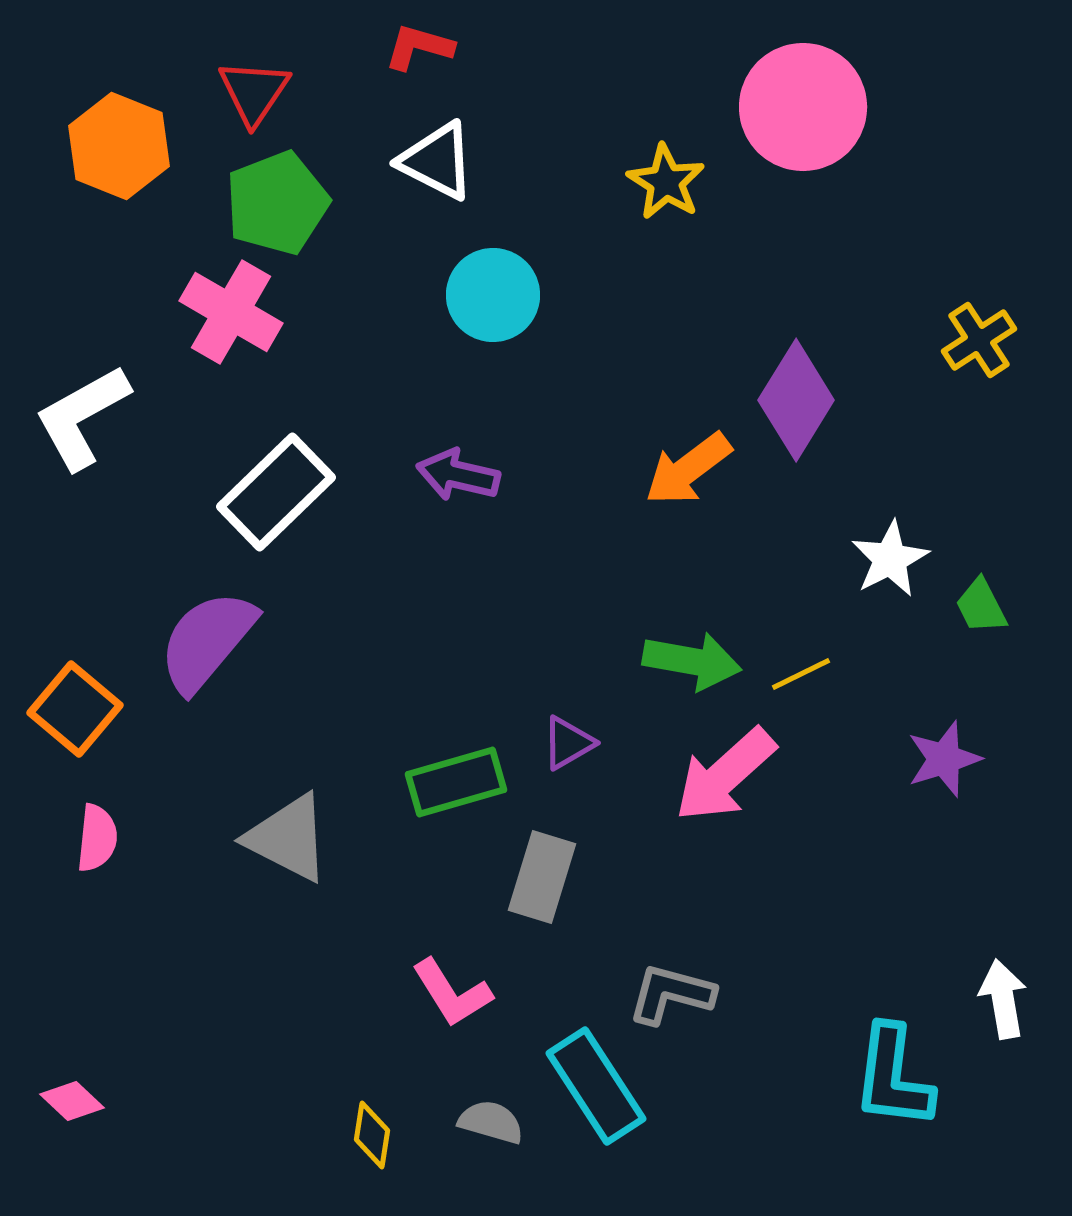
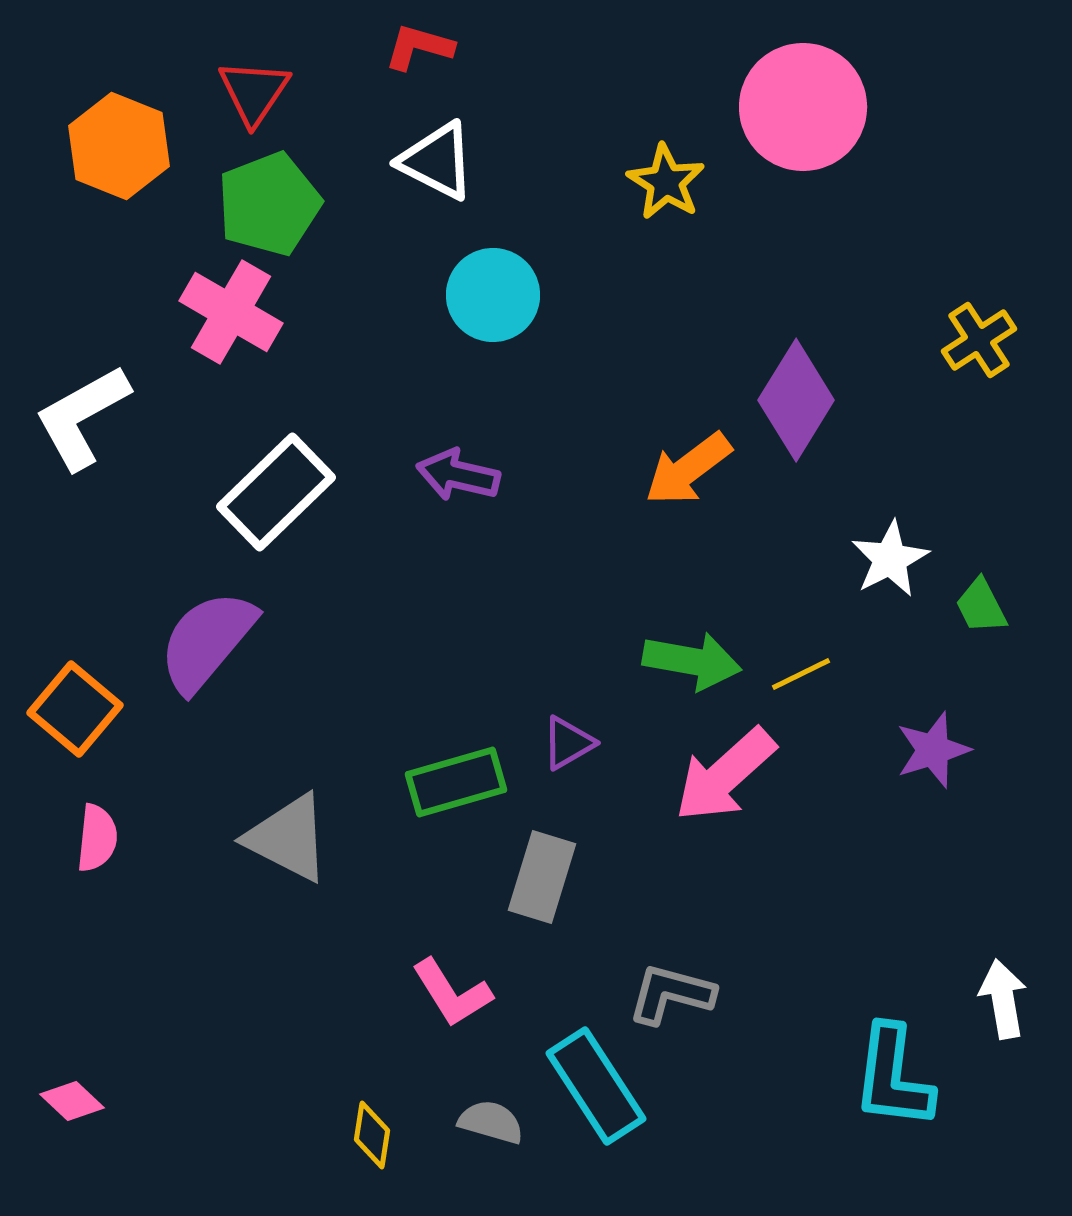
green pentagon: moved 8 px left, 1 px down
purple star: moved 11 px left, 9 px up
